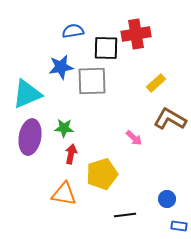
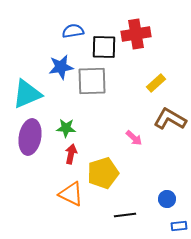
black square: moved 2 px left, 1 px up
green star: moved 2 px right
yellow pentagon: moved 1 px right, 1 px up
orange triangle: moved 7 px right; rotated 16 degrees clockwise
blue rectangle: rotated 14 degrees counterclockwise
